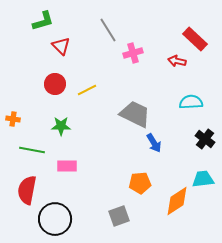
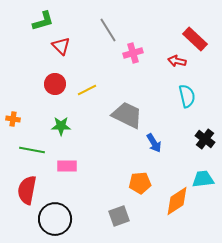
cyan semicircle: moved 4 px left, 6 px up; rotated 80 degrees clockwise
gray trapezoid: moved 8 px left, 1 px down
